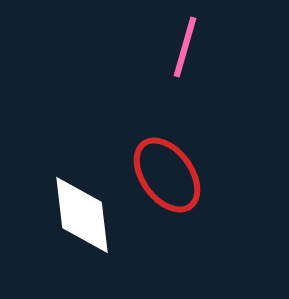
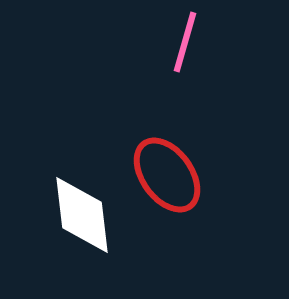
pink line: moved 5 px up
